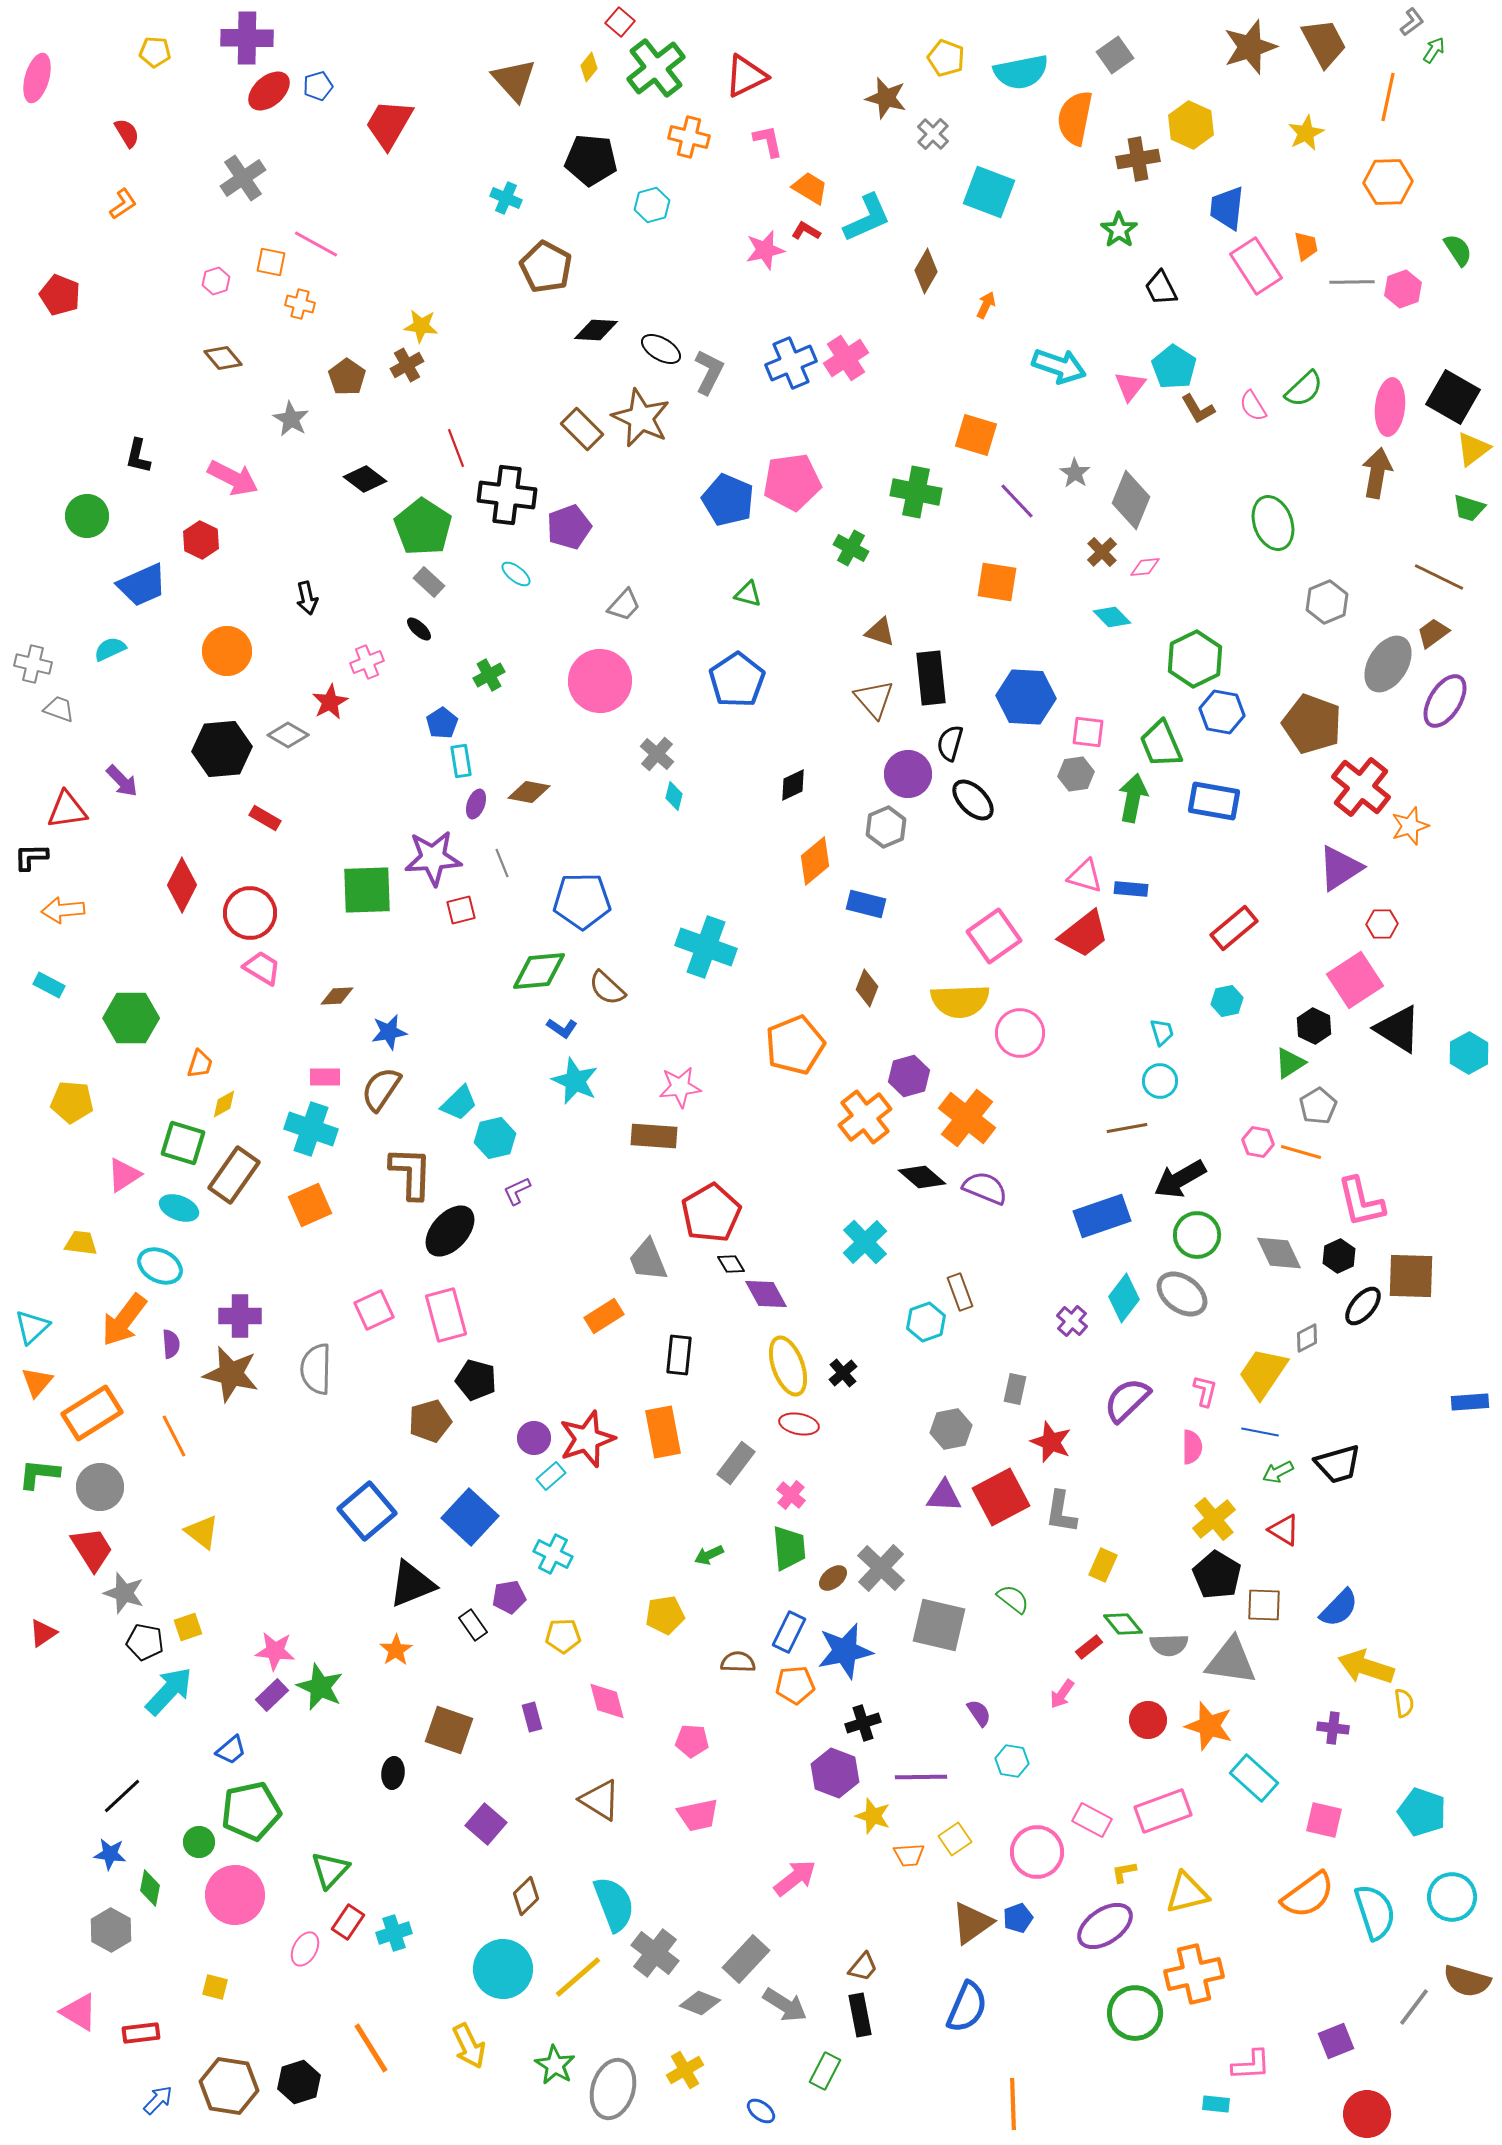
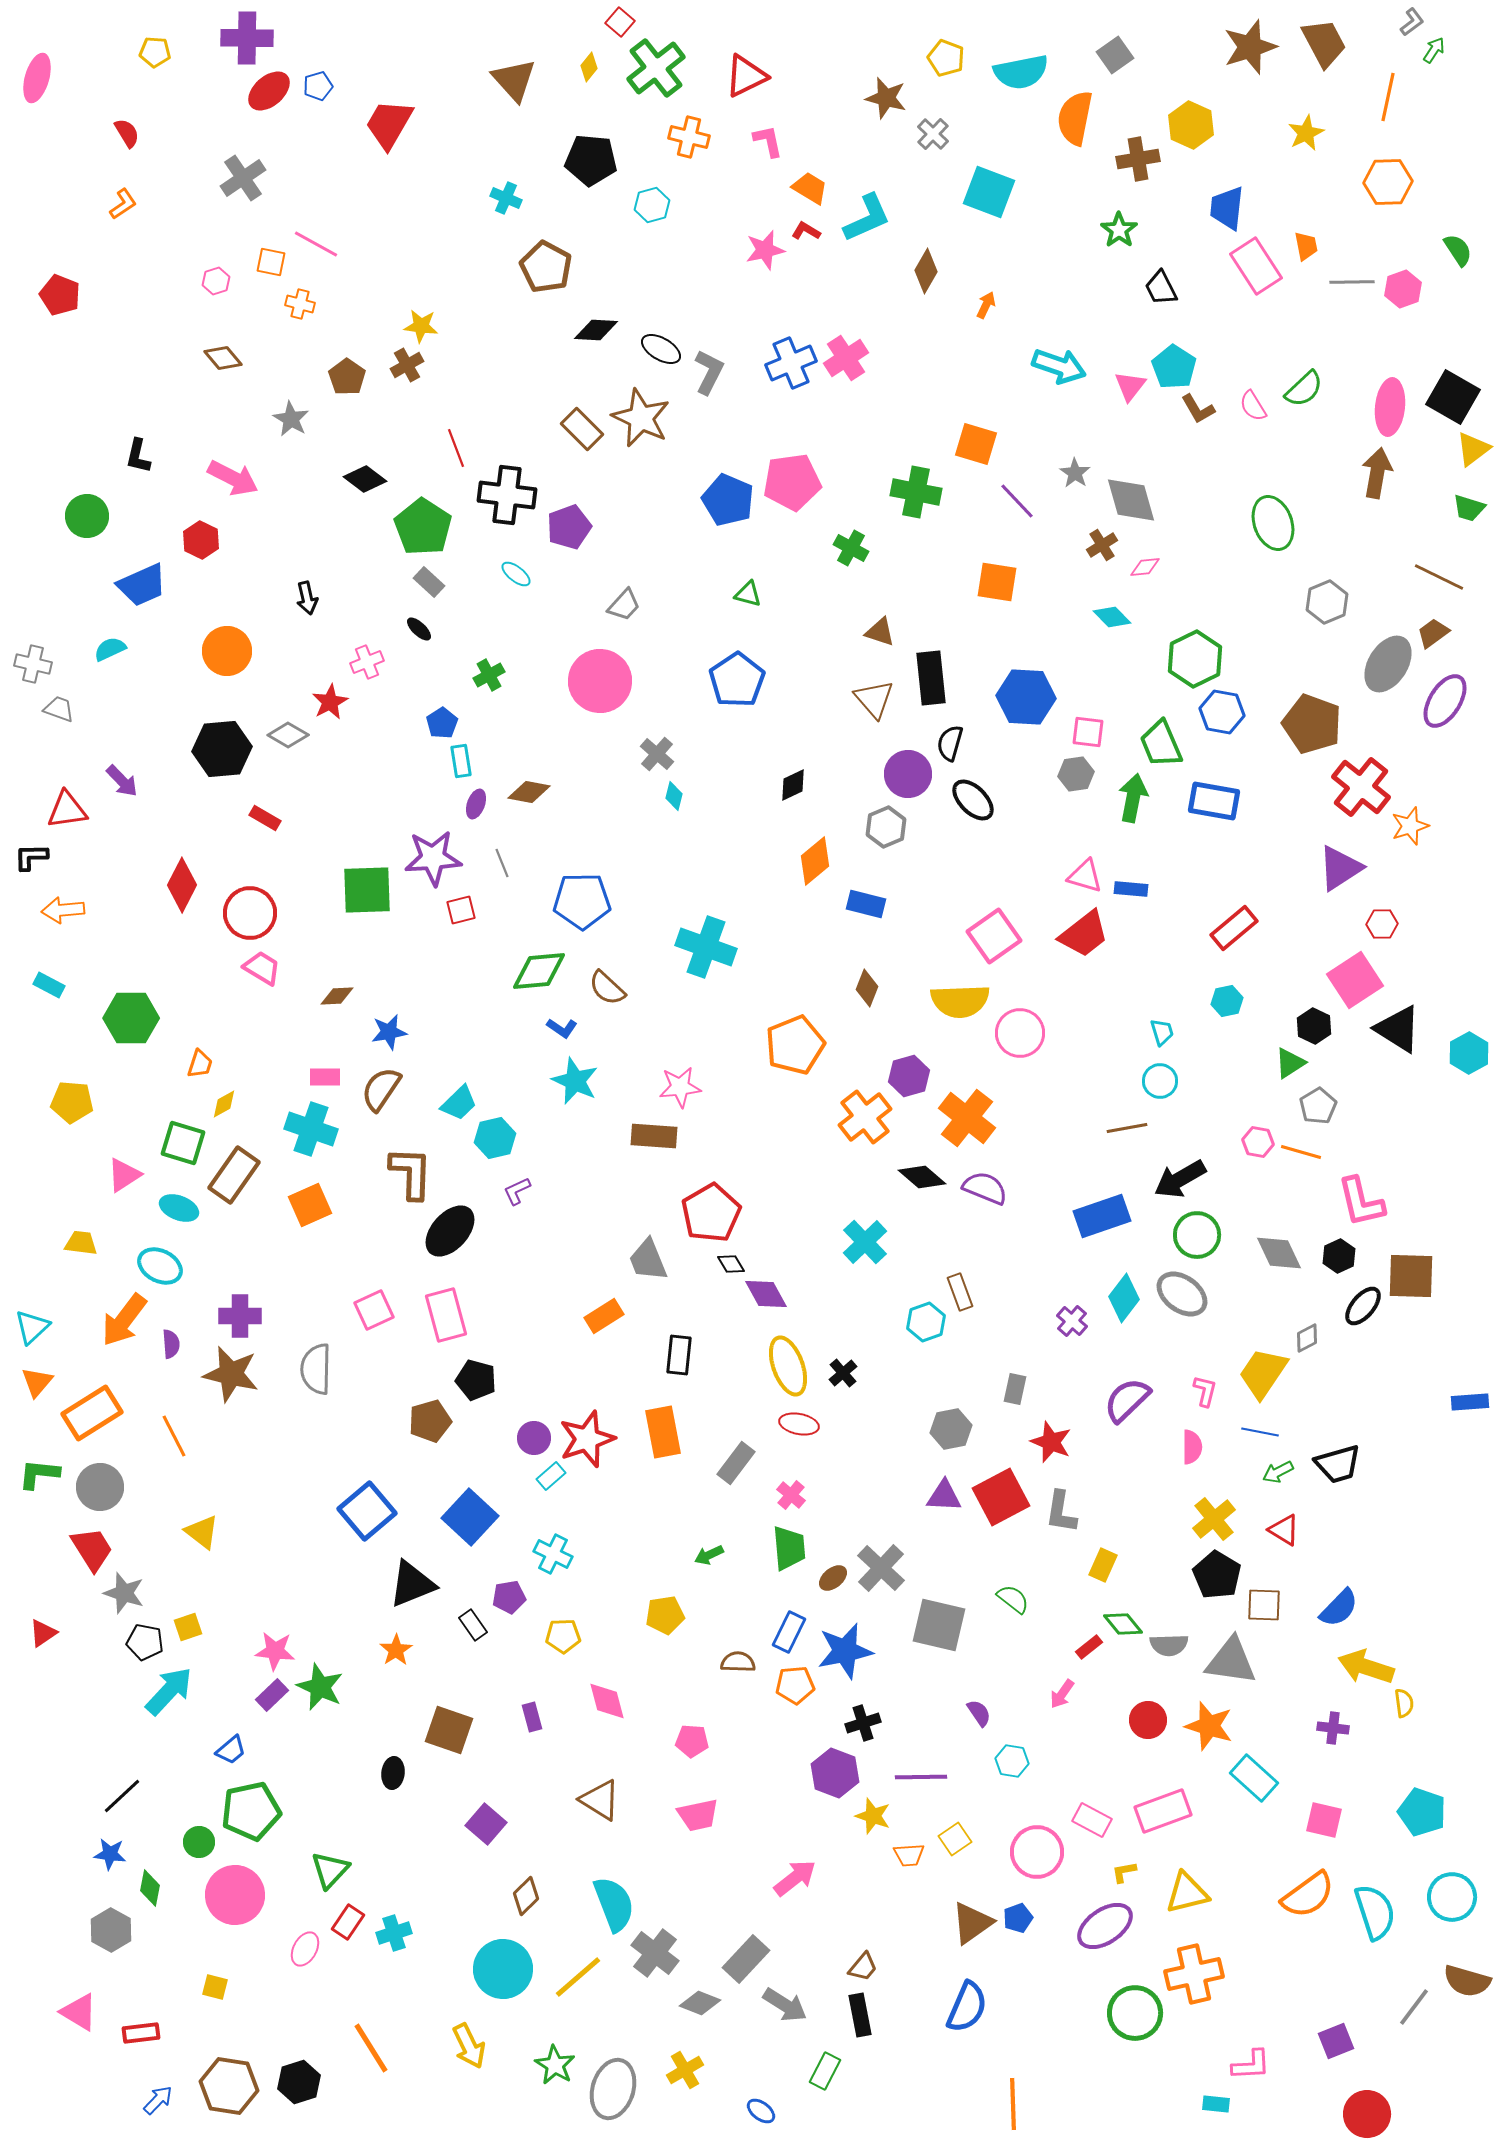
orange square at (976, 435): moved 9 px down
gray diamond at (1131, 500): rotated 38 degrees counterclockwise
brown cross at (1102, 552): moved 7 px up; rotated 12 degrees clockwise
